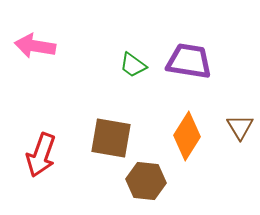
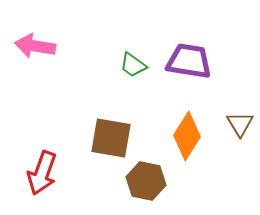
brown triangle: moved 3 px up
red arrow: moved 1 px right, 18 px down
brown hexagon: rotated 6 degrees clockwise
